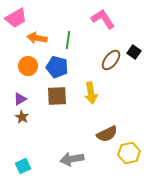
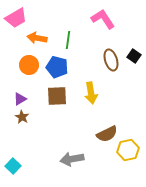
black square: moved 4 px down
brown ellipse: rotated 55 degrees counterclockwise
orange circle: moved 1 px right, 1 px up
yellow hexagon: moved 1 px left, 3 px up
cyan square: moved 10 px left; rotated 21 degrees counterclockwise
